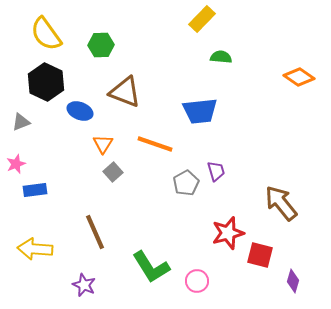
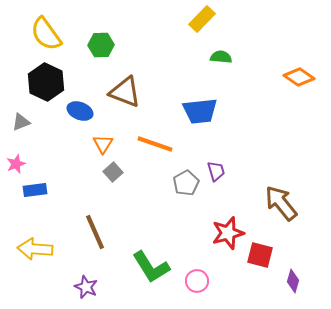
purple star: moved 2 px right, 2 px down
